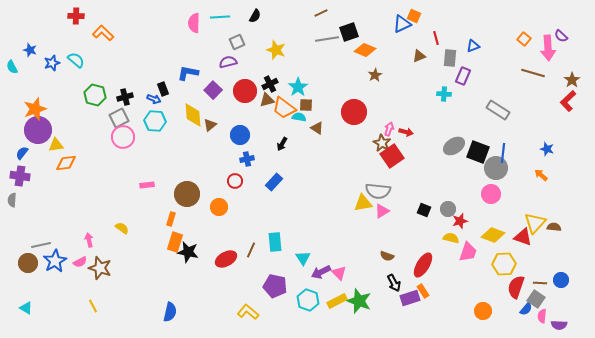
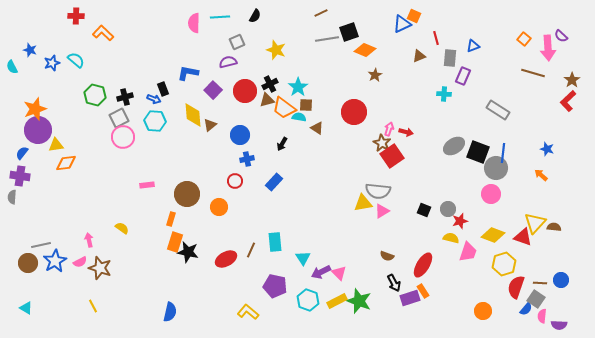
gray semicircle at (12, 200): moved 3 px up
yellow hexagon at (504, 264): rotated 15 degrees counterclockwise
